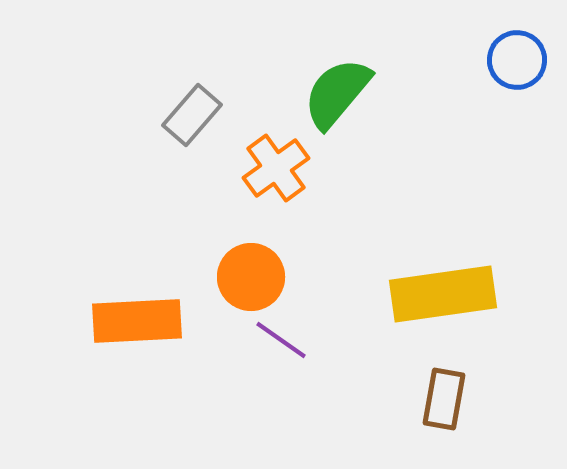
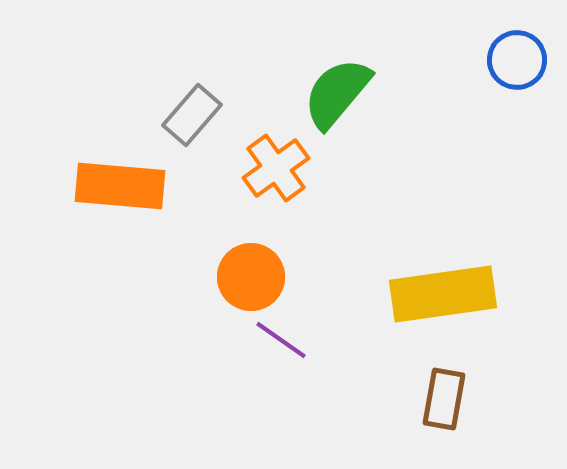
orange rectangle: moved 17 px left, 135 px up; rotated 8 degrees clockwise
